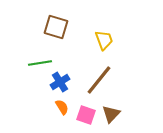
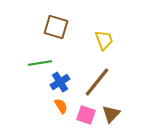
brown line: moved 2 px left, 2 px down
orange semicircle: moved 1 px left, 1 px up
